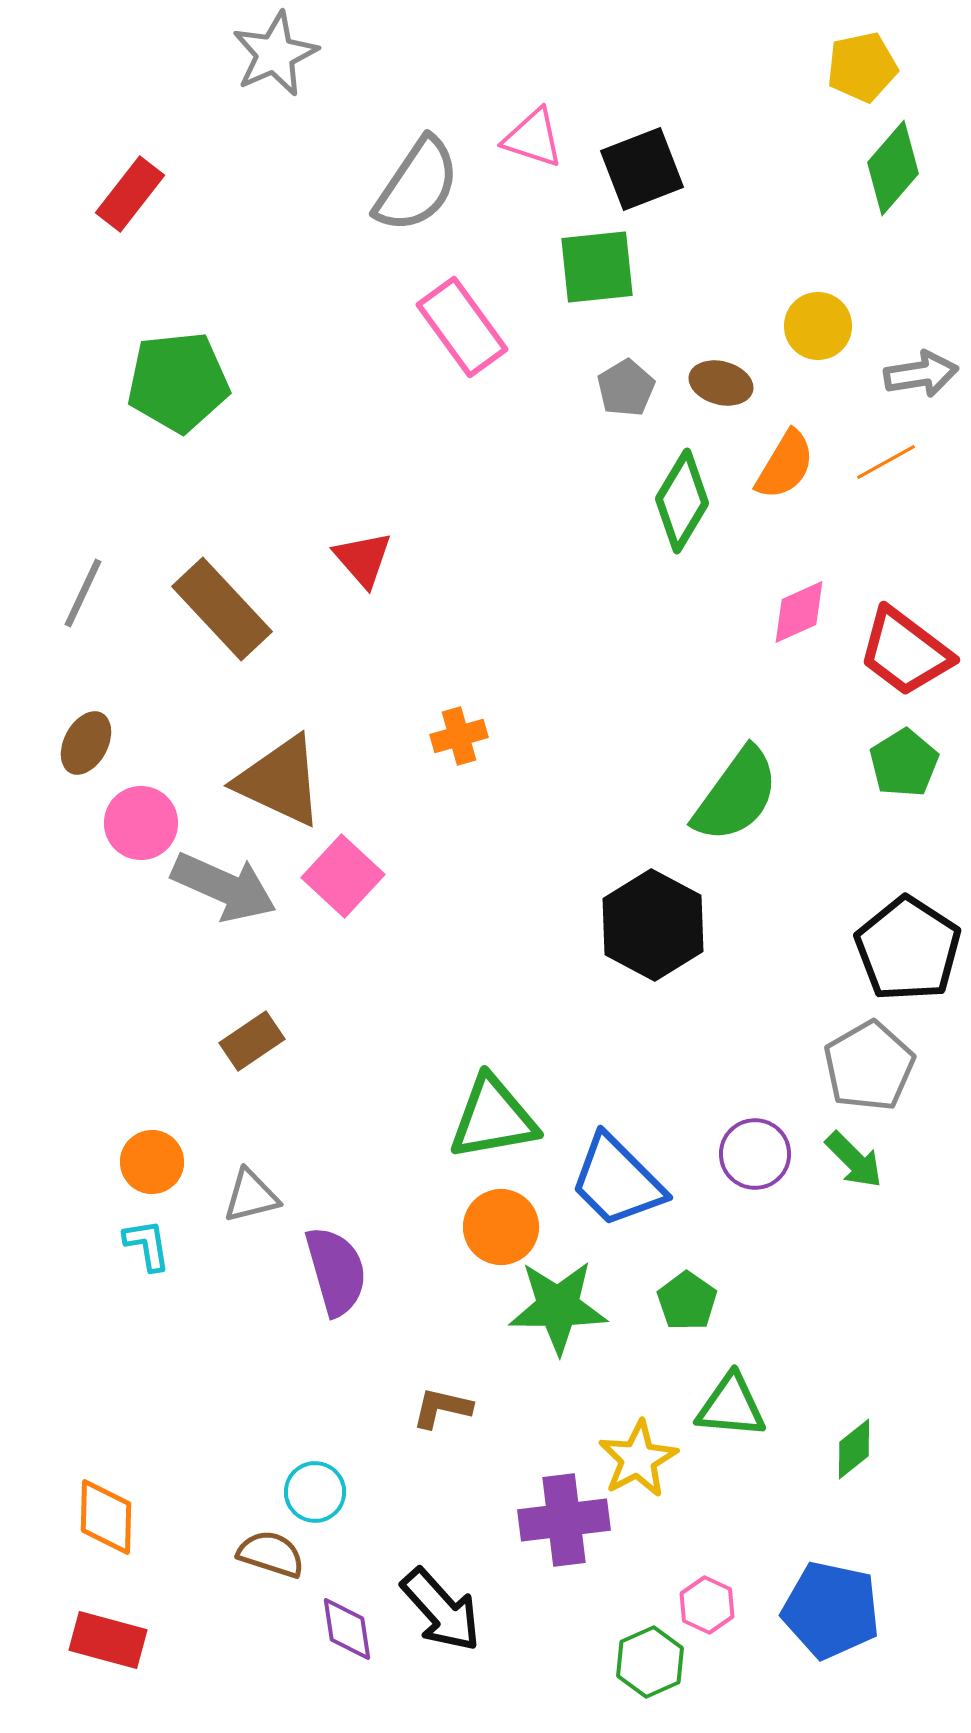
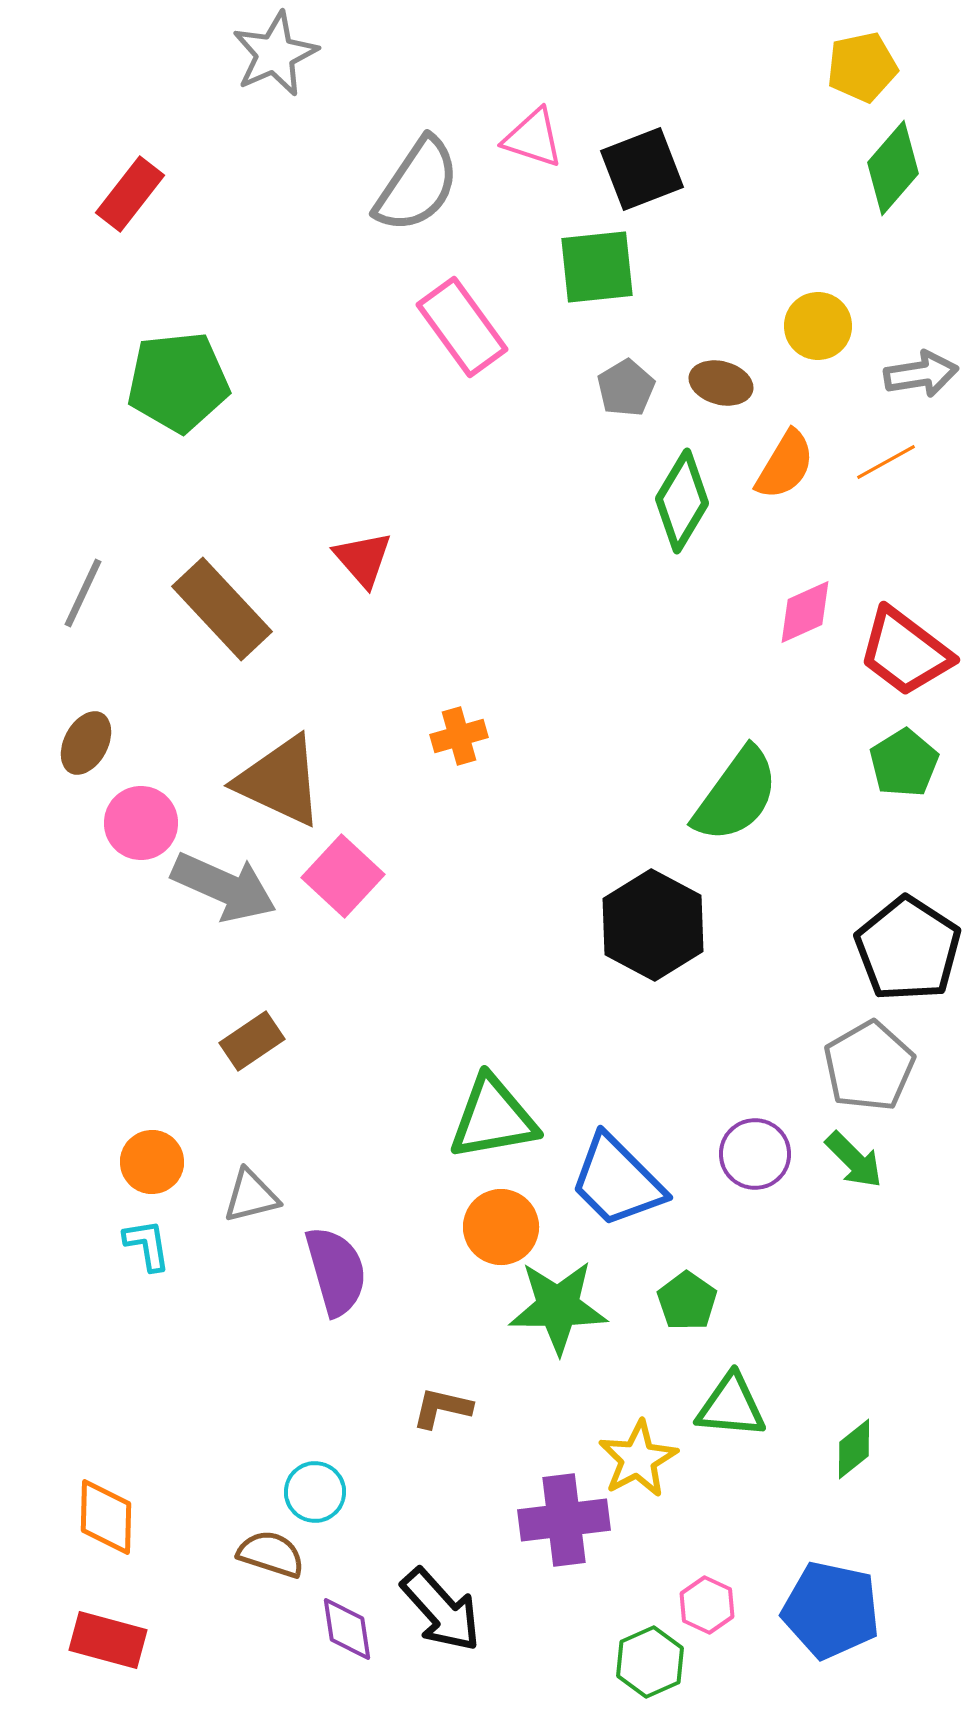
pink diamond at (799, 612): moved 6 px right
